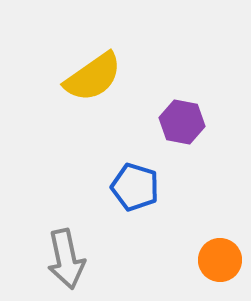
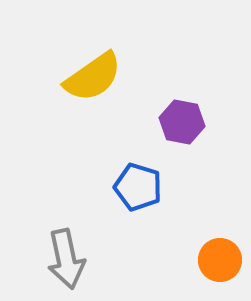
blue pentagon: moved 3 px right
